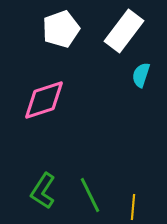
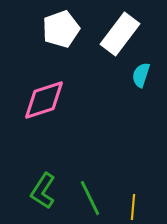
white rectangle: moved 4 px left, 3 px down
green line: moved 3 px down
